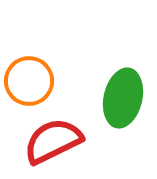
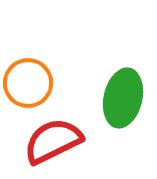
orange circle: moved 1 px left, 2 px down
